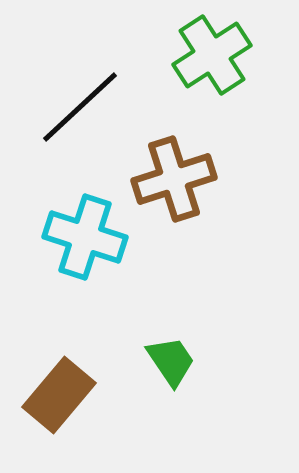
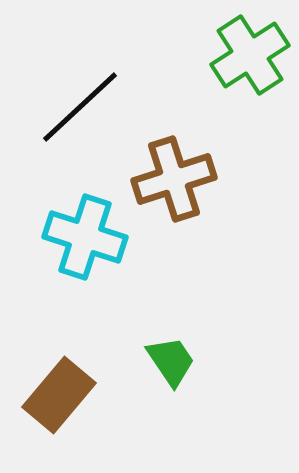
green cross: moved 38 px right
